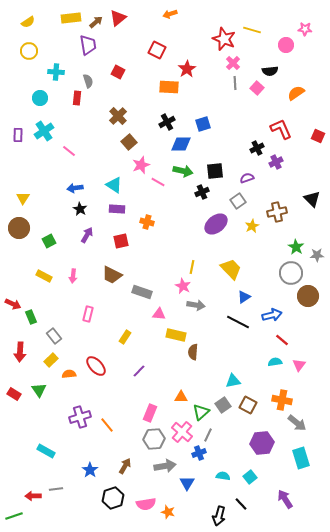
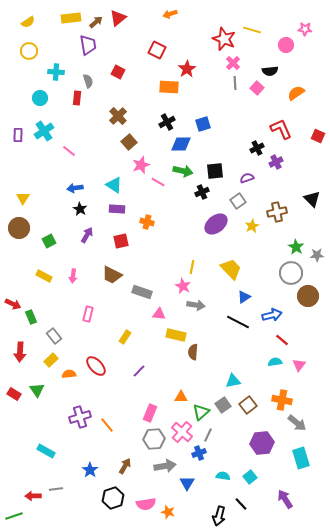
green triangle at (39, 390): moved 2 px left
brown square at (248, 405): rotated 24 degrees clockwise
